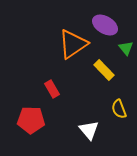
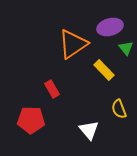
purple ellipse: moved 5 px right, 2 px down; rotated 45 degrees counterclockwise
